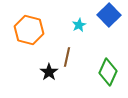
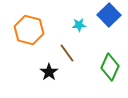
cyan star: rotated 24 degrees clockwise
brown line: moved 4 px up; rotated 48 degrees counterclockwise
green diamond: moved 2 px right, 5 px up
